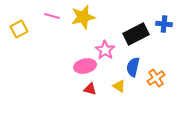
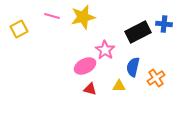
black rectangle: moved 2 px right, 2 px up
pink ellipse: rotated 15 degrees counterclockwise
yellow triangle: rotated 32 degrees counterclockwise
